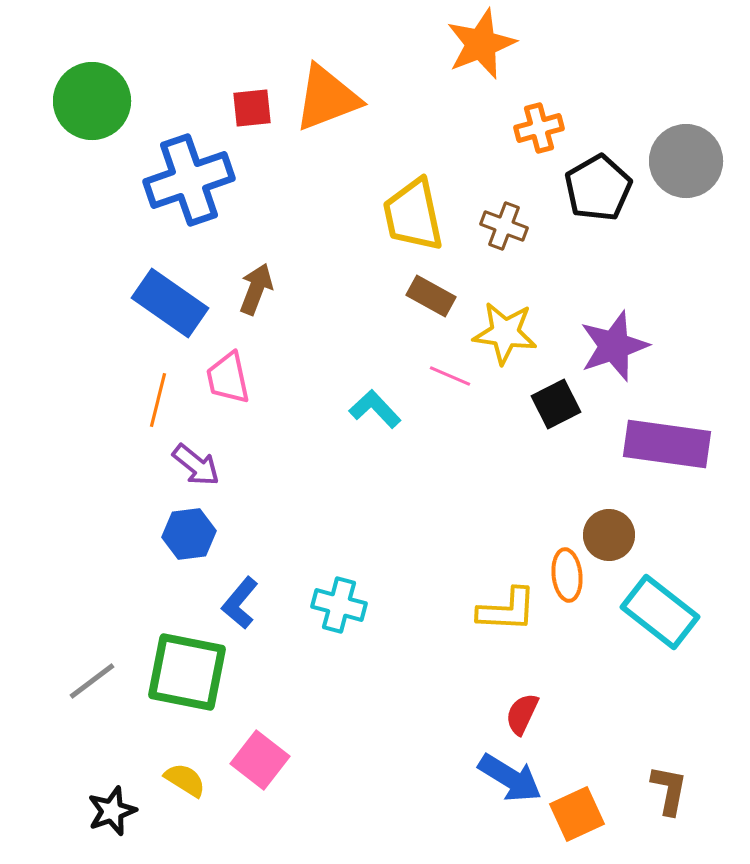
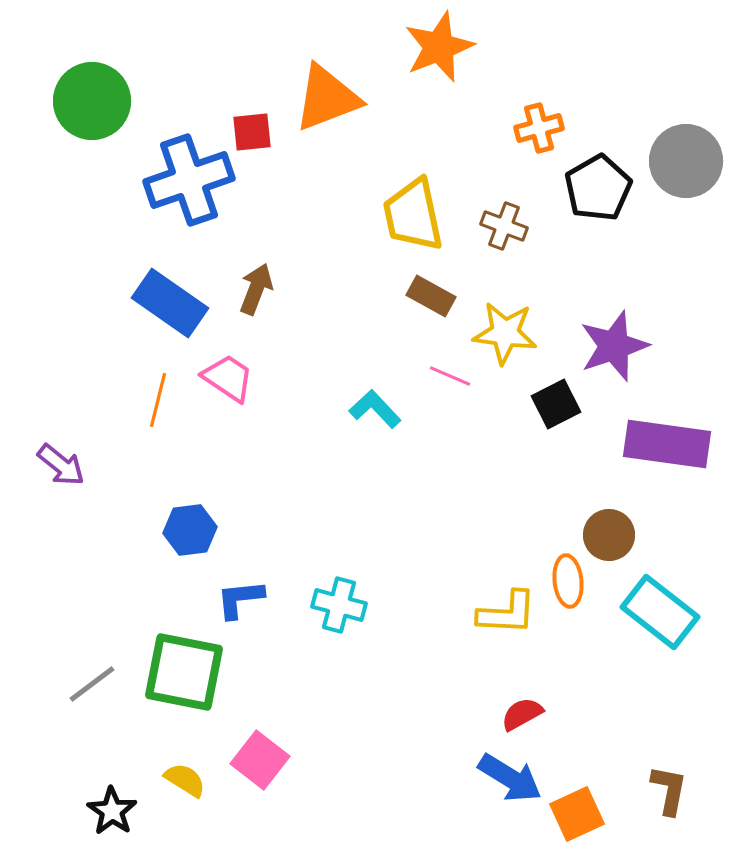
orange star: moved 42 px left, 3 px down
red square: moved 24 px down
pink trapezoid: rotated 136 degrees clockwise
purple arrow: moved 135 px left
blue hexagon: moved 1 px right, 4 px up
orange ellipse: moved 1 px right, 6 px down
blue L-shape: moved 4 px up; rotated 44 degrees clockwise
yellow L-shape: moved 3 px down
green square: moved 3 px left
gray line: moved 3 px down
red semicircle: rotated 36 degrees clockwise
black star: rotated 18 degrees counterclockwise
